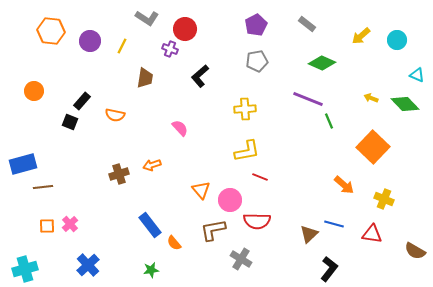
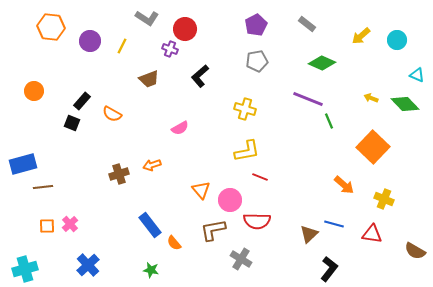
orange hexagon at (51, 31): moved 4 px up
brown trapezoid at (145, 78): moved 4 px right, 1 px down; rotated 60 degrees clockwise
yellow cross at (245, 109): rotated 20 degrees clockwise
orange semicircle at (115, 115): moved 3 px left, 1 px up; rotated 18 degrees clockwise
black square at (70, 122): moved 2 px right, 1 px down
pink semicircle at (180, 128): rotated 102 degrees clockwise
green star at (151, 270): rotated 21 degrees clockwise
